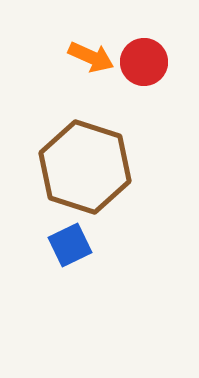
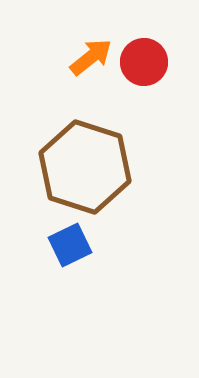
orange arrow: rotated 63 degrees counterclockwise
